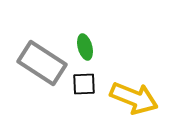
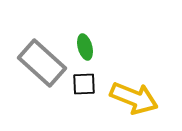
gray rectangle: rotated 9 degrees clockwise
